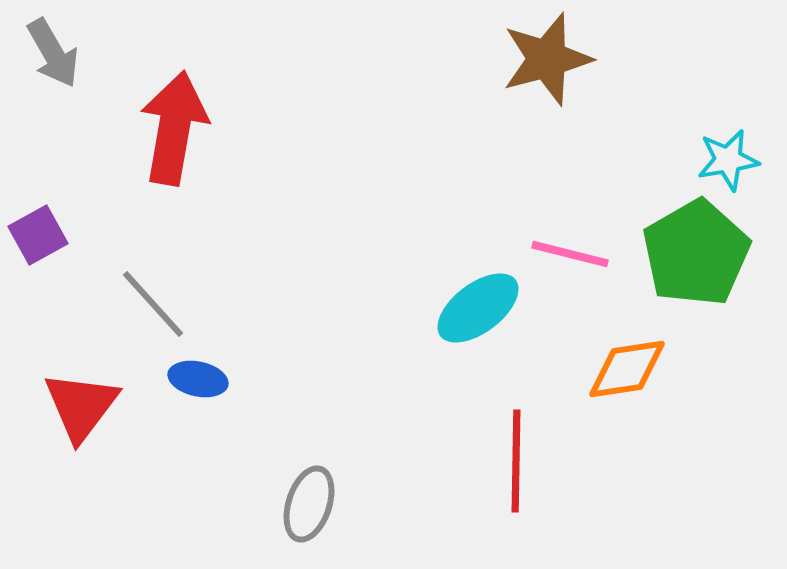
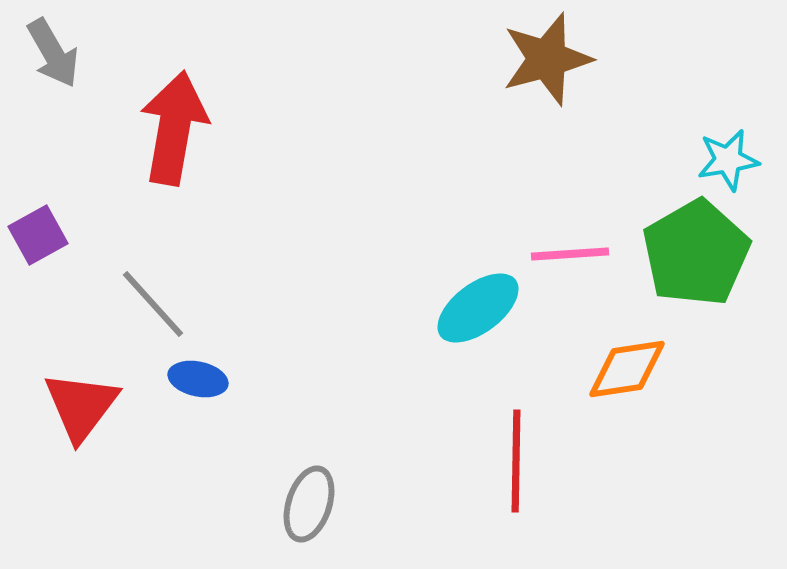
pink line: rotated 18 degrees counterclockwise
